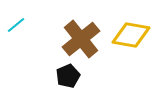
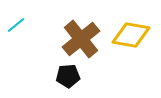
black pentagon: rotated 20 degrees clockwise
